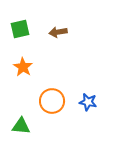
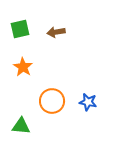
brown arrow: moved 2 px left
